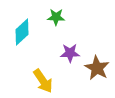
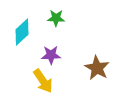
green star: moved 1 px down
purple star: moved 19 px left, 2 px down
